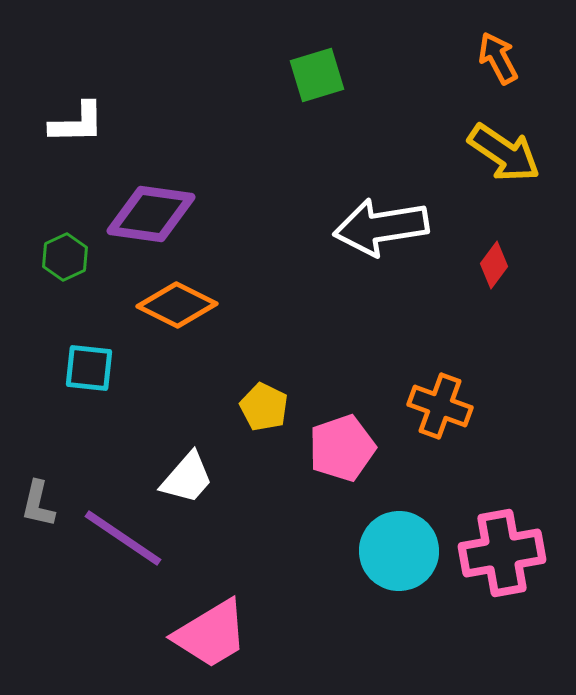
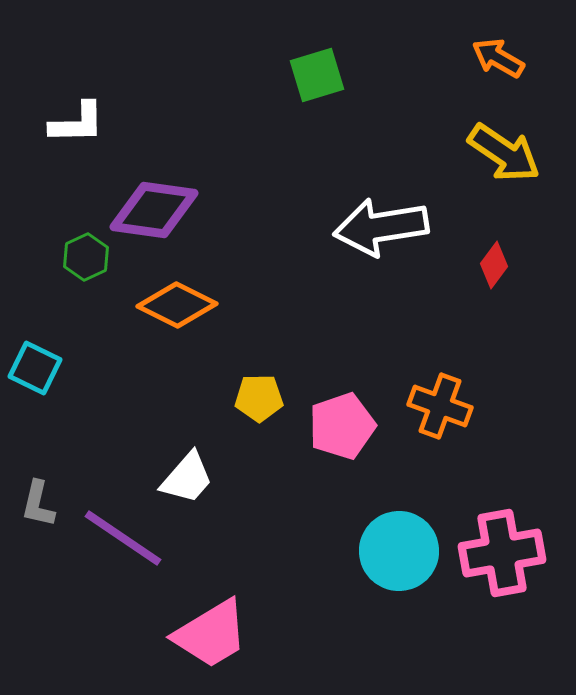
orange arrow: rotated 32 degrees counterclockwise
purple diamond: moved 3 px right, 4 px up
green hexagon: moved 21 px right
cyan square: moved 54 px left; rotated 20 degrees clockwise
yellow pentagon: moved 5 px left, 9 px up; rotated 27 degrees counterclockwise
pink pentagon: moved 22 px up
